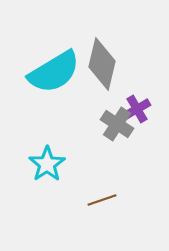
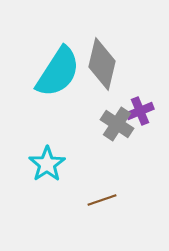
cyan semicircle: moved 4 px right; rotated 26 degrees counterclockwise
purple cross: moved 3 px right, 2 px down; rotated 8 degrees clockwise
